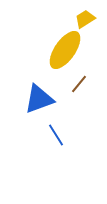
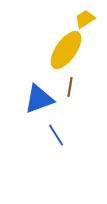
yellow ellipse: moved 1 px right
brown line: moved 9 px left, 3 px down; rotated 30 degrees counterclockwise
